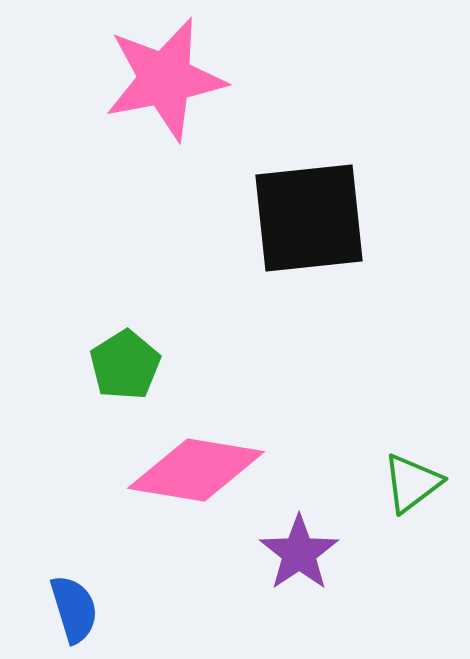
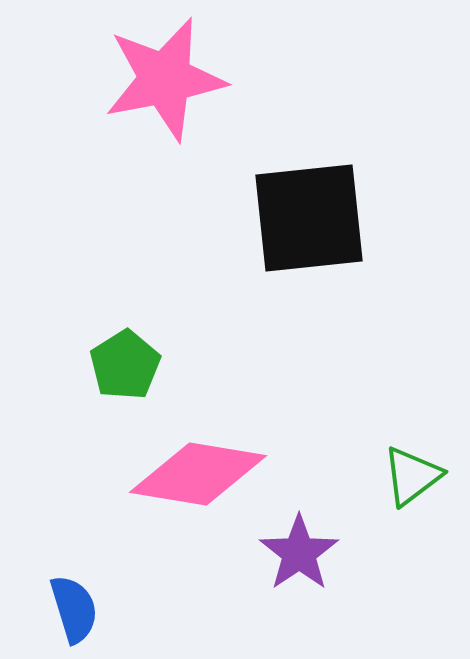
pink diamond: moved 2 px right, 4 px down
green triangle: moved 7 px up
